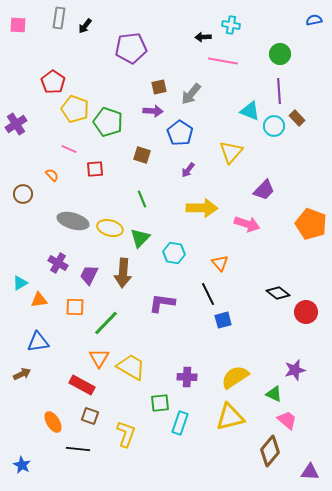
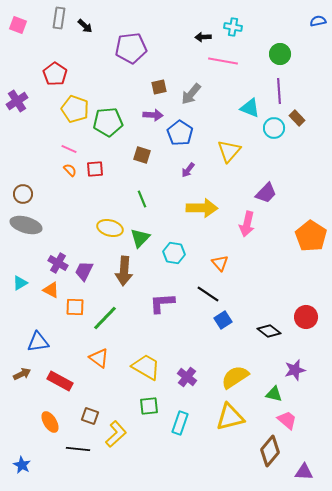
blue semicircle at (314, 20): moved 4 px right, 1 px down
pink square at (18, 25): rotated 18 degrees clockwise
cyan cross at (231, 25): moved 2 px right, 2 px down
black arrow at (85, 26): rotated 84 degrees counterclockwise
red pentagon at (53, 82): moved 2 px right, 8 px up
purple arrow at (153, 111): moved 4 px down
cyan triangle at (250, 111): moved 3 px up
green pentagon at (108, 122): rotated 24 degrees counterclockwise
purple cross at (16, 124): moved 1 px right, 23 px up
cyan circle at (274, 126): moved 2 px down
yellow triangle at (231, 152): moved 2 px left, 1 px up
orange semicircle at (52, 175): moved 18 px right, 5 px up
purple trapezoid at (264, 190): moved 2 px right, 3 px down
gray ellipse at (73, 221): moved 47 px left, 4 px down
pink arrow at (247, 224): rotated 85 degrees clockwise
orange pentagon at (311, 224): moved 12 px down; rotated 12 degrees clockwise
brown arrow at (123, 273): moved 1 px right, 2 px up
purple trapezoid at (89, 275): moved 5 px left, 4 px up
black diamond at (278, 293): moved 9 px left, 38 px down
black line at (208, 294): rotated 30 degrees counterclockwise
orange triangle at (39, 300): moved 12 px right, 10 px up; rotated 36 degrees clockwise
purple L-shape at (162, 303): rotated 12 degrees counterclockwise
red circle at (306, 312): moved 5 px down
blue square at (223, 320): rotated 18 degrees counterclockwise
green line at (106, 323): moved 1 px left, 5 px up
orange triangle at (99, 358): rotated 25 degrees counterclockwise
yellow trapezoid at (131, 367): moved 15 px right
purple cross at (187, 377): rotated 36 degrees clockwise
red rectangle at (82, 385): moved 22 px left, 4 px up
green triangle at (274, 394): rotated 12 degrees counterclockwise
green square at (160, 403): moved 11 px left, 3 px down
orange ellipse at (53, 422): moved 3 px left
yellow L-shape at (126, 434): moved 10 px left; rotated 28 degrees clockwise
purple triangle at (310, 472): moved 6 px left
